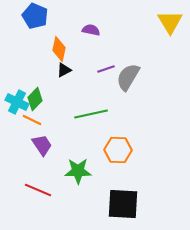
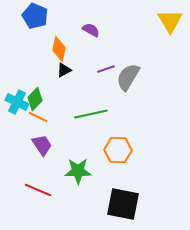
yellow triangle: moved 1 px up
purple semicircle: rotated 18 degrees clockwise
orange line: moved 6 px right, 3 px up
black square: rotated 8 degrees clockwise
